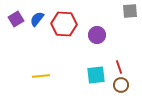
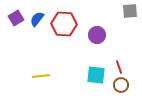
purple square: moved 1 px up
cyan square: rotated 12 degrees clockwise
